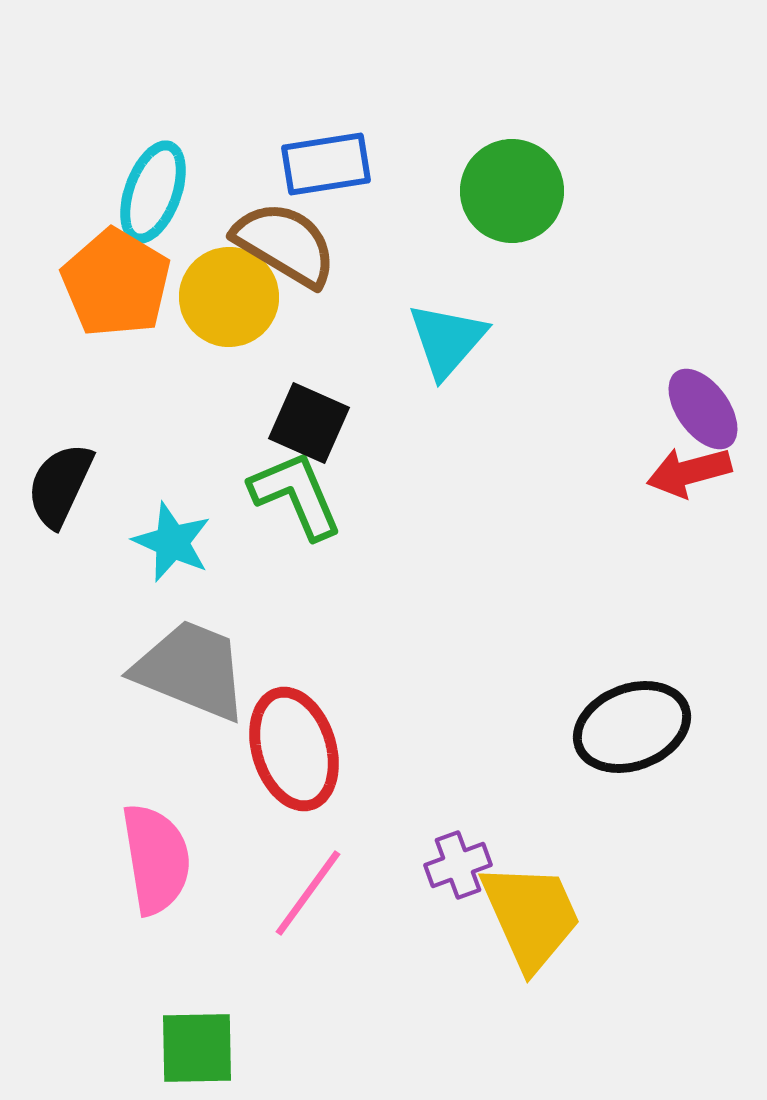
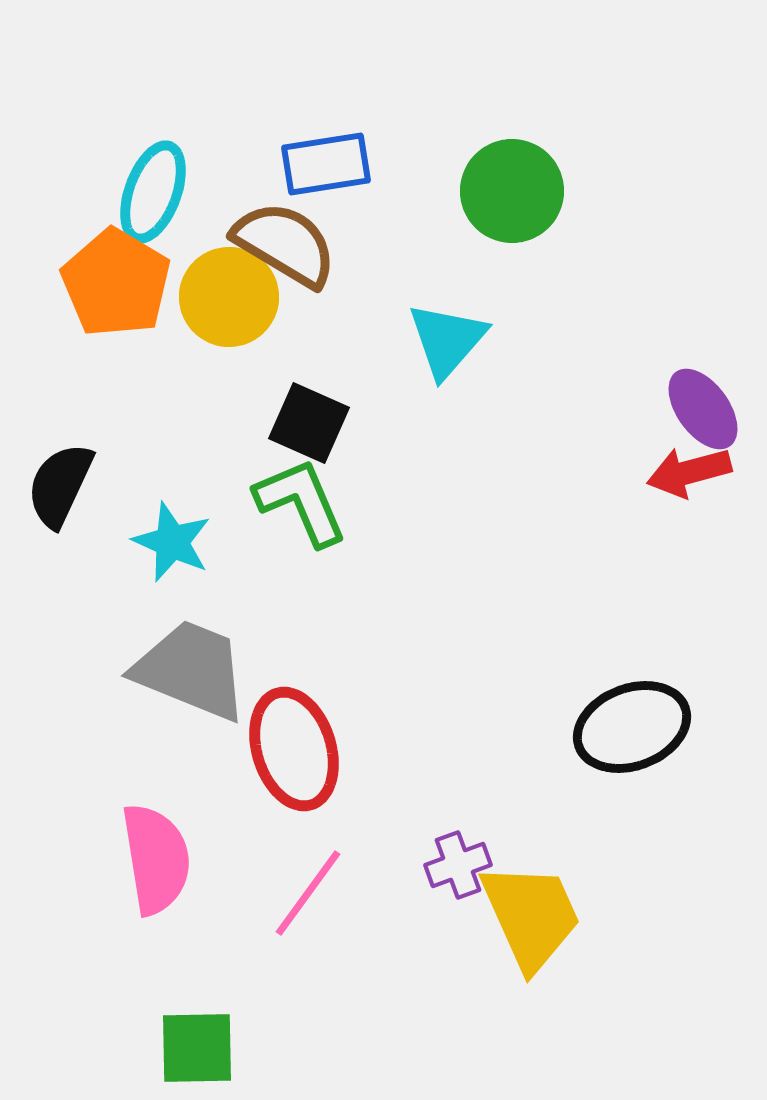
green L-shape: moved 5 px right, 7 px down
